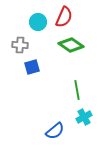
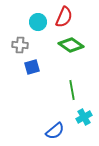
green line: moved 5 px left
